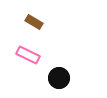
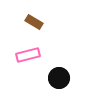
pink rectangle: rotated 40 degrees counterclockwise
